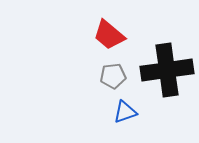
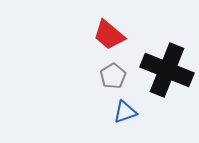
black cross: rotated 30 degrees clockwise
gray pentagon: rotated 25 degrees counterclockwise
